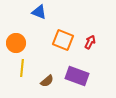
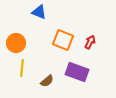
purple rectangle: moved 4 px up
